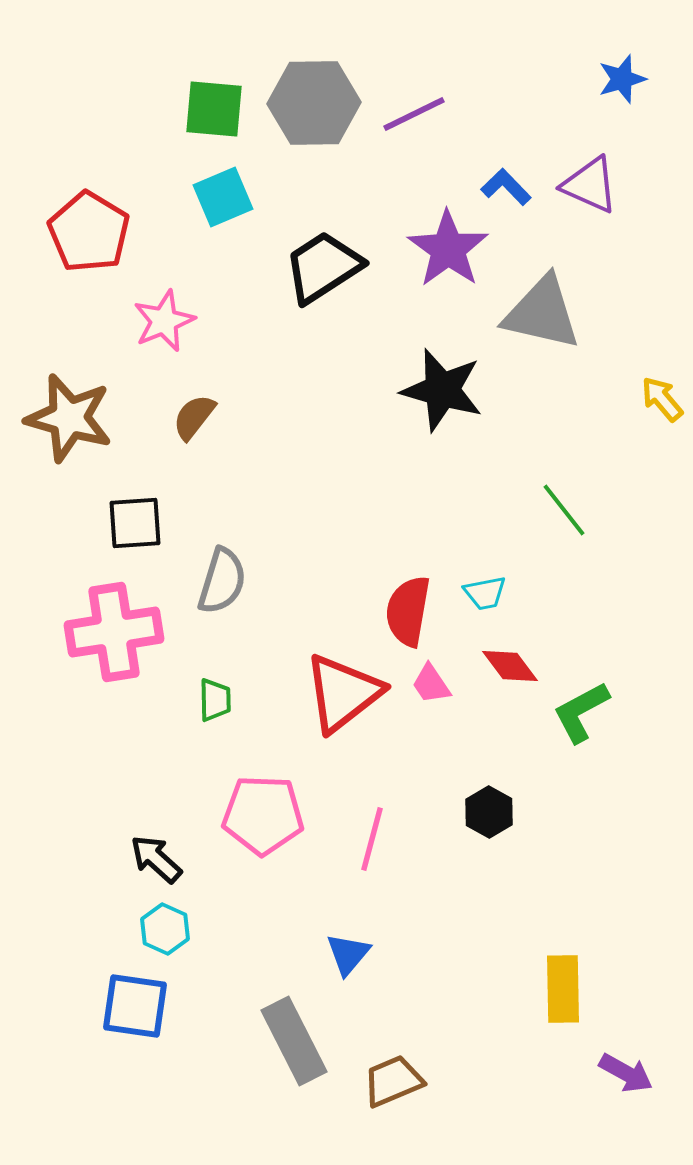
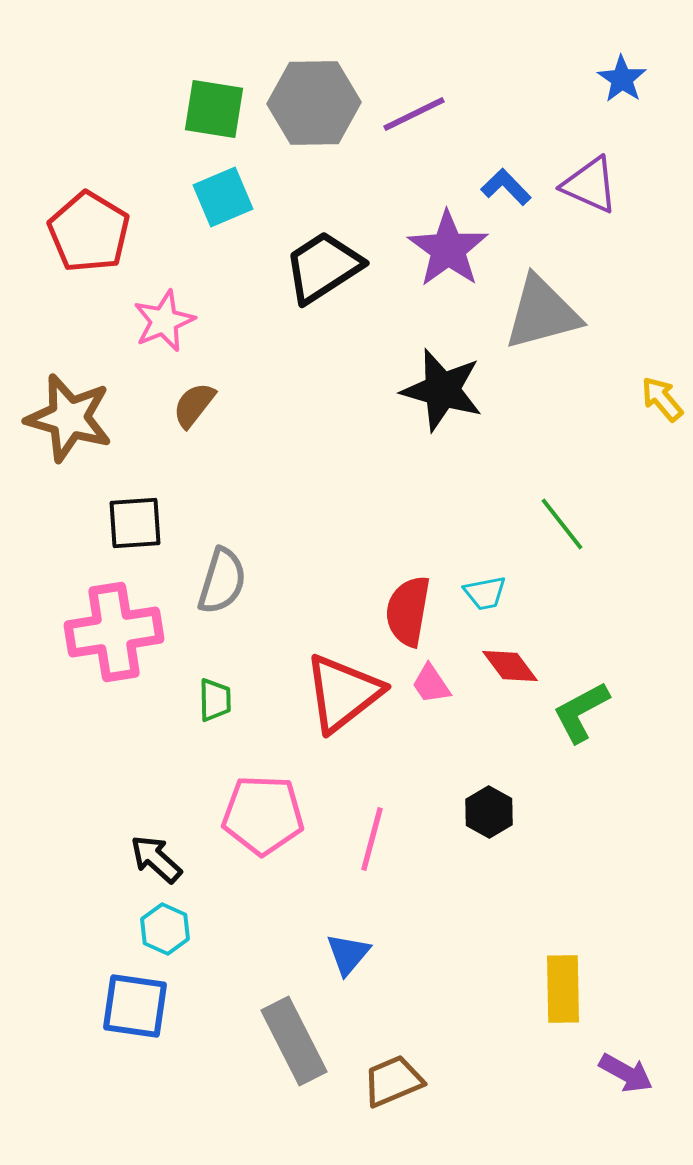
blue star: rotated 21 degrees counterclockwise
green square: rotated 4 degrees clockwise
gray triangle: rotated 28 degrees counterclockwise
brown semicircle: moved 12 px up
green line: moved 2 px left, 14 px down
